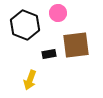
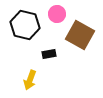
pink circle: moved 1 px left, 1 px down
black hexagon: rotated 8 degrees counterclockwise
brown square: moved 4 px right, 10 px up; rotated 36 degrees clockwise
